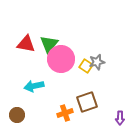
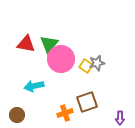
gray star: moved 1 px down
